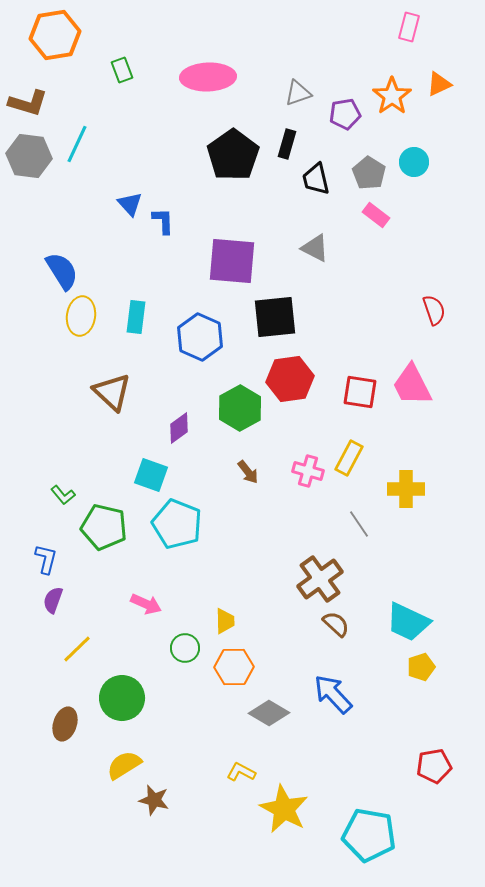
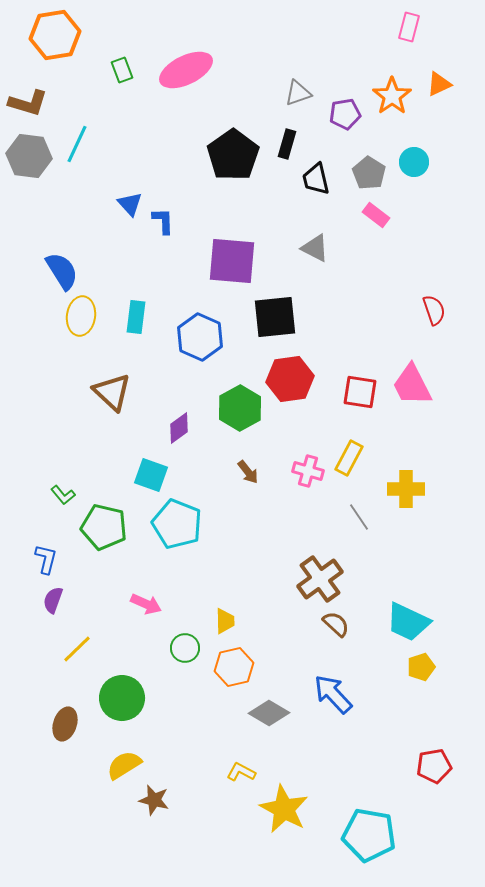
pink ellipse at (208, 77): moved 22 px left, 7 px up; rotated 24 degrees counterclockwise
gray line at (359, 524): moved 7 px up
orange hexagon at (234, 667): rotated 12 degrees counterclockwise
